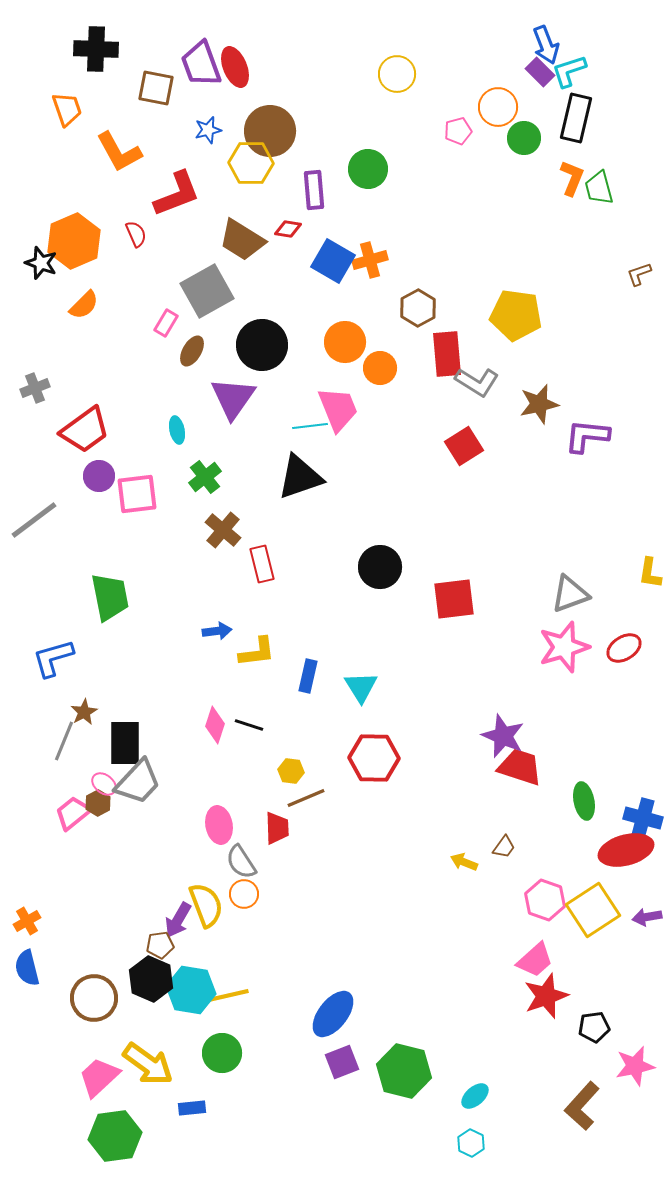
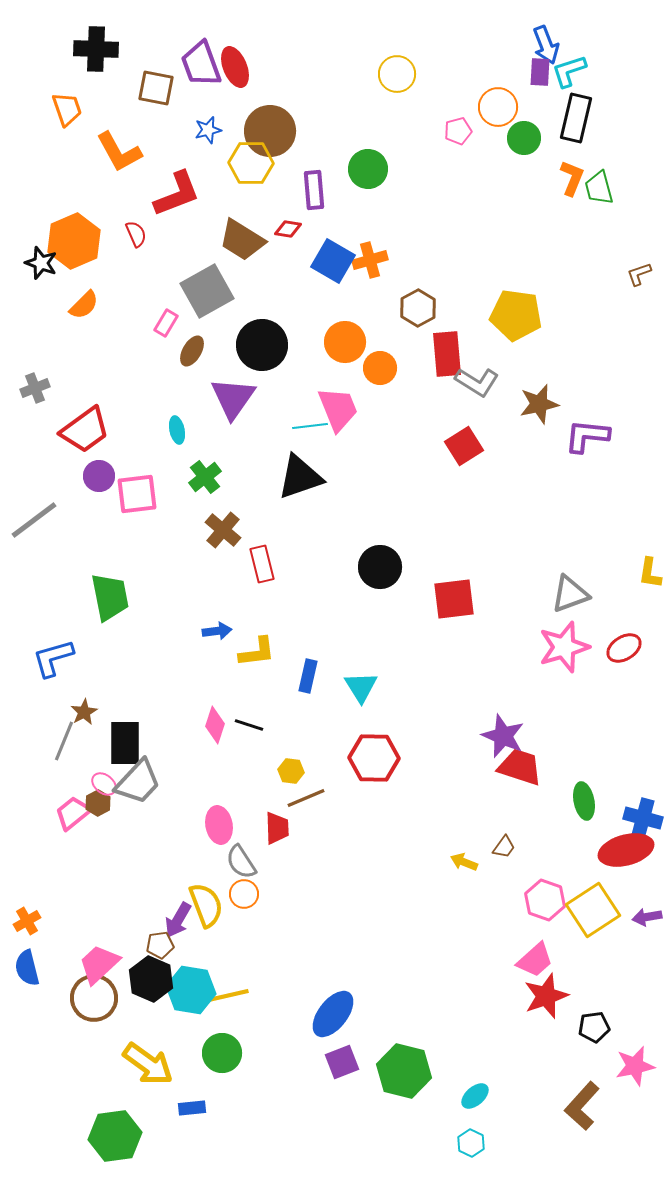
purple rectangle at (540, 72): rotated 48 degrees clockwise
pink trapezoid at (99, 1077): moved 113 px up
